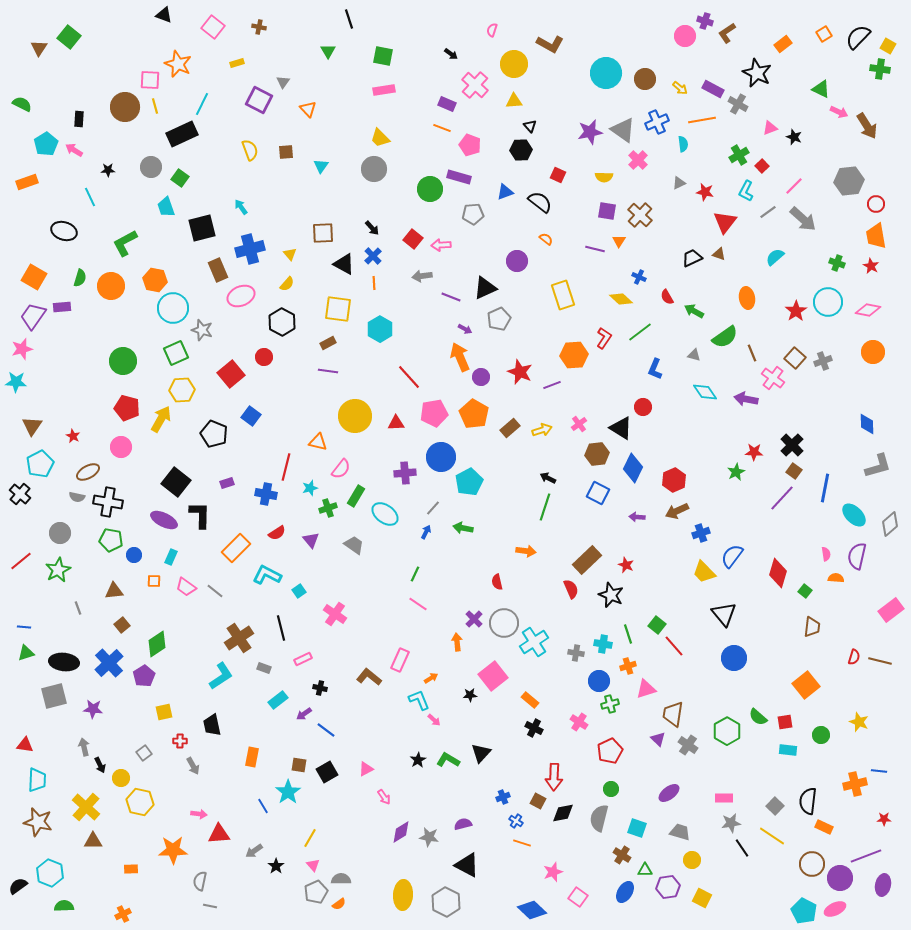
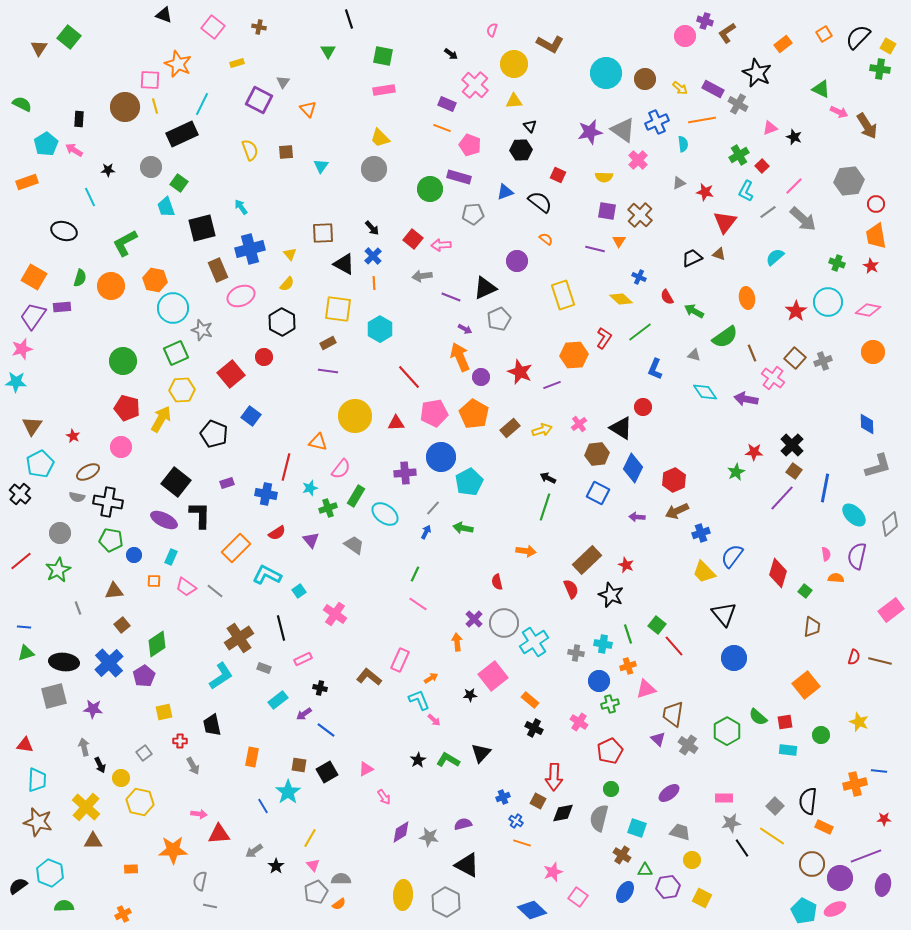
green square at (180, 178): moved 1 px left, 5 px down
